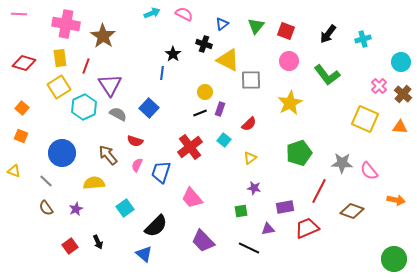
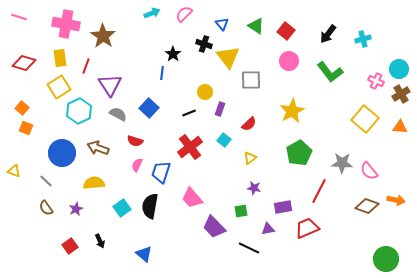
pink line at (19, 14): moved 3 px down; rotated 14 degrees clockwise
pink semicircle at (184, 14): rotated 72 degrees counterclockwise
blue triangle at (222, 24): rotated 32 degrees counterclockwise
green triangle at (256, 26): rotated 36 degrees counterclockwise
red square at (286, 31): rotated 18 degrees clockwise
yellow triangle at (228, 60): moved 3 px up; rotated 25 degrees clockwise
cyan circle at (401, 62): moved 2 px left, 7 px down
green L-shape at (327, 75): moved 3 px right, 3 px up
pink cross at (379, 86): moved 3 px left, 5 px up; rotated 21 degrees counterclockwise
brown cross at (403, 94): moved 2 px left; rotated 18 degrees clockwise
yellow star at (290, 103): moved 2 px right, 8 px down
cyan hexagon at (84, 107): moved 5 px left, 4 px down
black line at (200, 113): moved 11 px left
yellow square at (365, 119): rotated 16 degrees clockwise
orange square at (21, 136): moved 5 px right, 8 px up
green pentagon at (299, 153): rotated 10 degrees counterclockwise
brown arrow at (108, 155): moved 10 px left, 7 px up; rotated 30 degrees counterclockwise
purple rectangle at (285, 207): moved 2 px left
cyan square at (125, 208): moved 3 px left
brown diamond at (352, 211): moved 15 px right, 5 px up
black semicircle at (156, 226): moved 6 px left, 20 px up; rotated 145 degrees clockwise
purple trapezoid at (203, 241): moved 11 px right, 14 px up
black arrow at (98, 242): moved 2 px right, 1 px up
green circle at (394, 259): moved 8 px left
